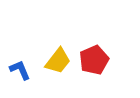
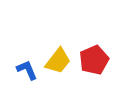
blue L-shape: moved 7 px right
